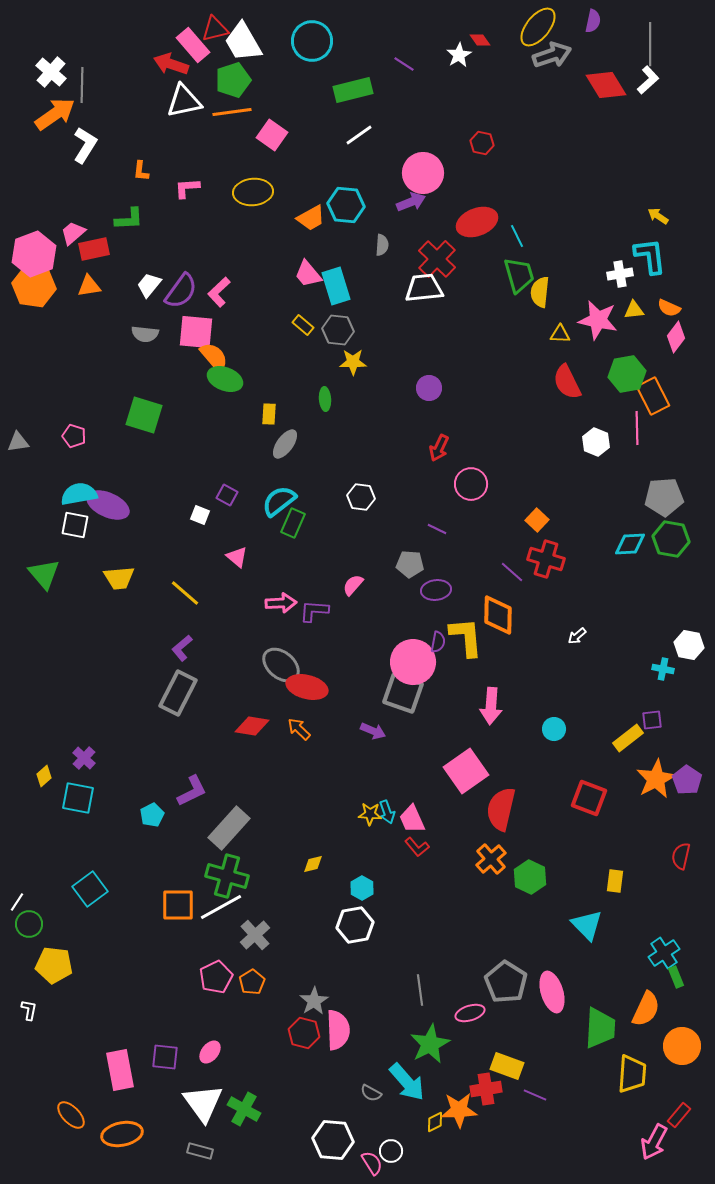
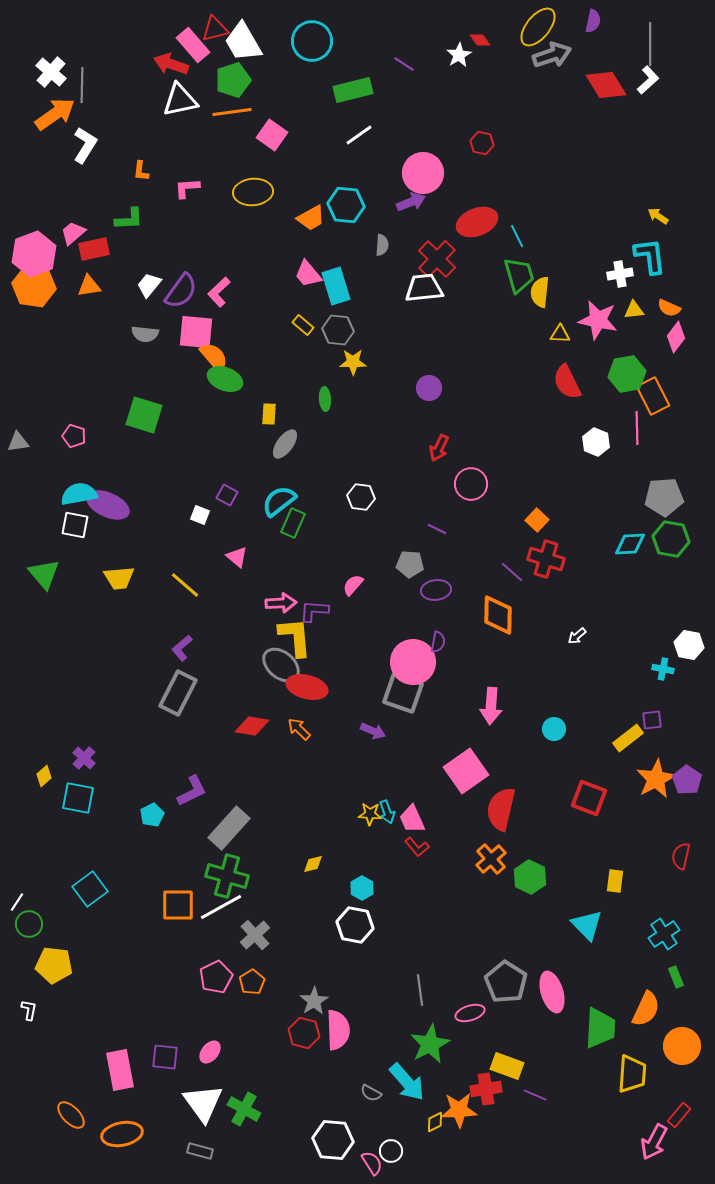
white triangle at (184, 101): moved 4 px left, 1 px up
yellow line at (185, 593): moved 8 px up
yellow L-shape at (466, 637): moved 171 px left
white hexagon at (355, 925): rotated 21 degrees clockwise
cyan cross at (664, 953): moved 19 px up
